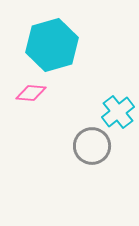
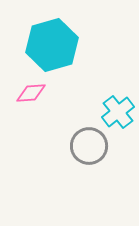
pink diamond: rotated 8 degrees counterclockwise
gray circle: moved 3 px left
